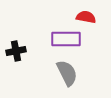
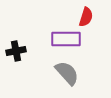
red semicircle: rotated 96 degrees clockwise
gray semicircle: rotated 16 degrees counterclockwise
